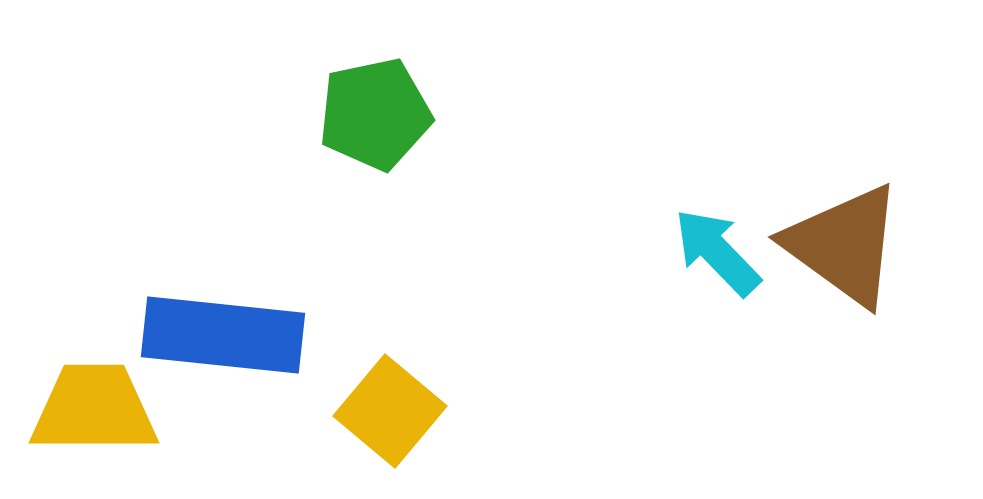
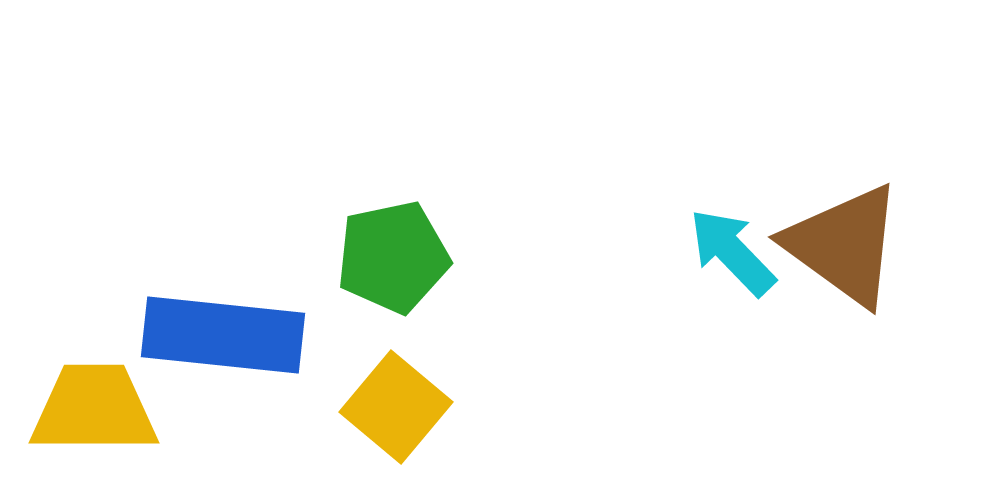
green pentagon: moved 18 px right, 143 px down
cyan arrow: moved 15 px right
yellow square: moved 6 px right, 4 px up
